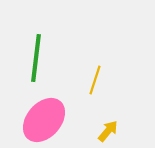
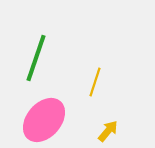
green line: rotated 12 degrees clockwise
yellow line: moved 2 px down
